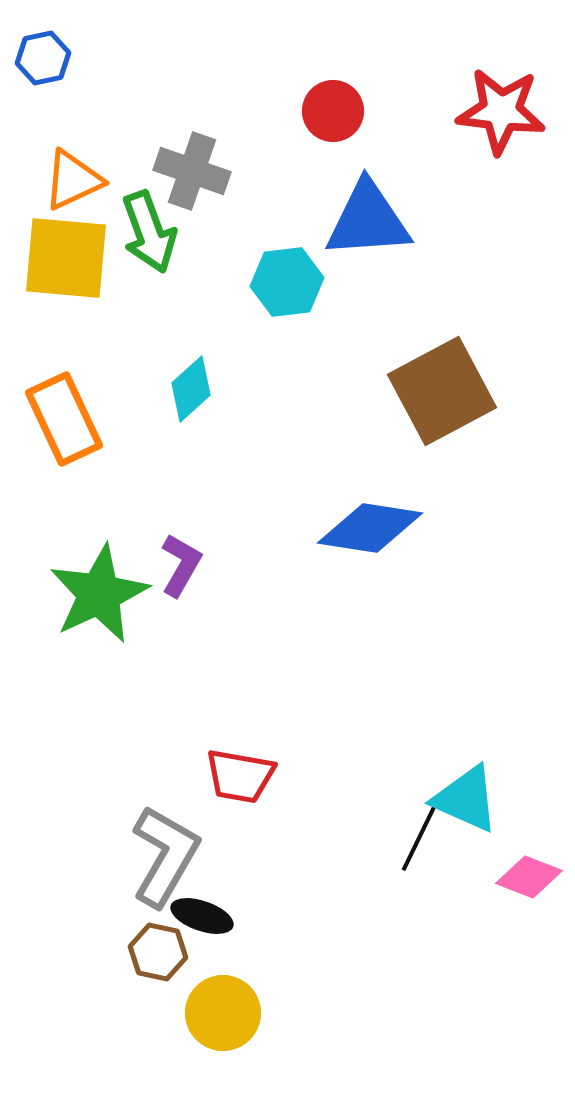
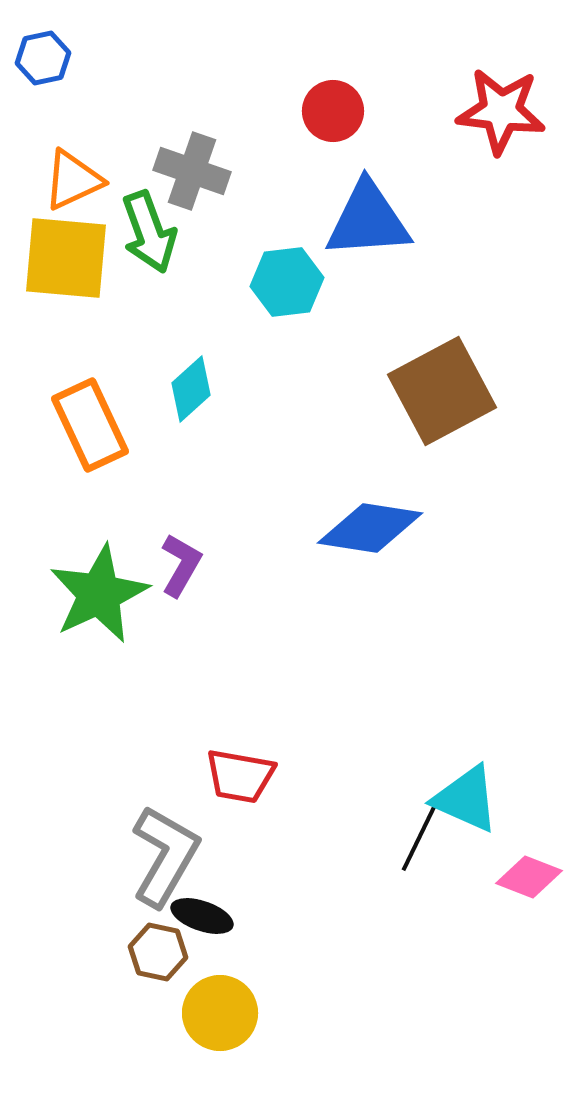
orange rectangle: moved 26 px right, 6 px down
yellow circle: moved 3 px left
